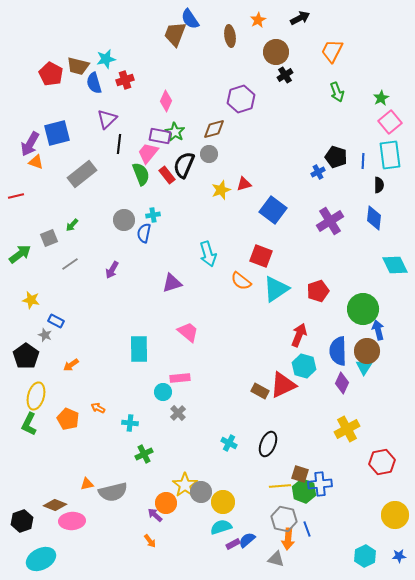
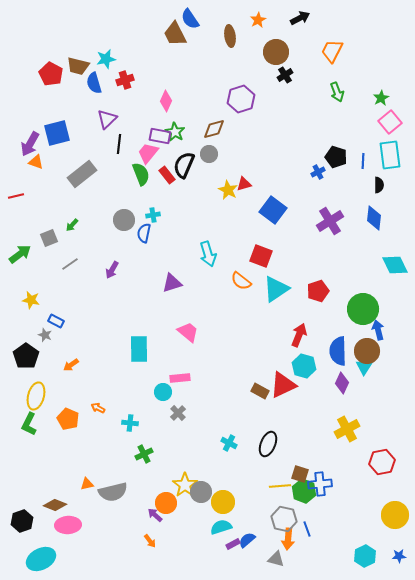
brown trapezoid at (175, 34): rotated 48 degrees counterclockwise
yellow star at (221, 190): moved 7 px right; rotated 24 degrees counterclockwise
pink ellipse at (72, 521): moved 4 px left, 4 px down
